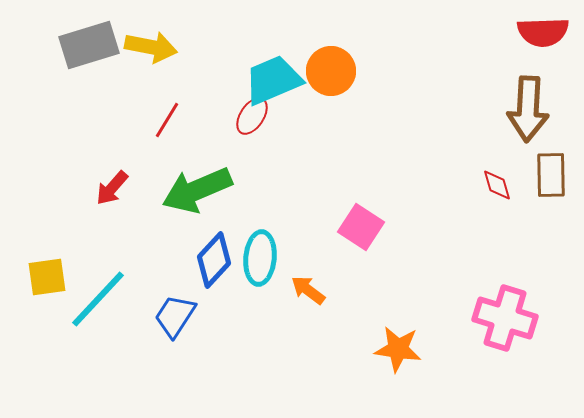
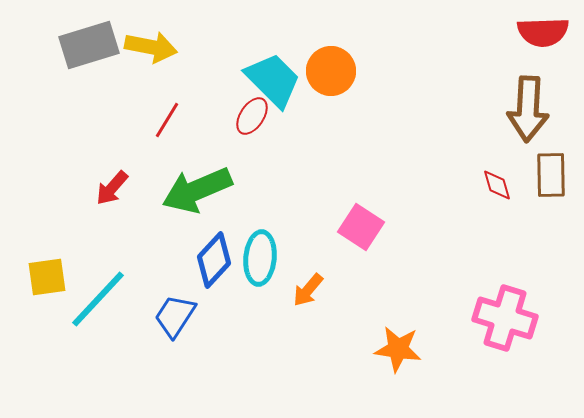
cyan trapezoid: rotated 68 degrees clockwise
orange arrow: rotated 87 degrees counterclockwise
